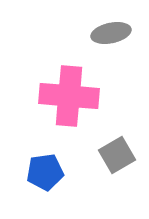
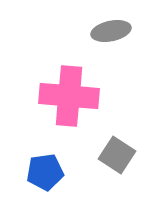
gray ellipse: moved 2 px up
gray square: rotated 27 degrees counterclockwise
